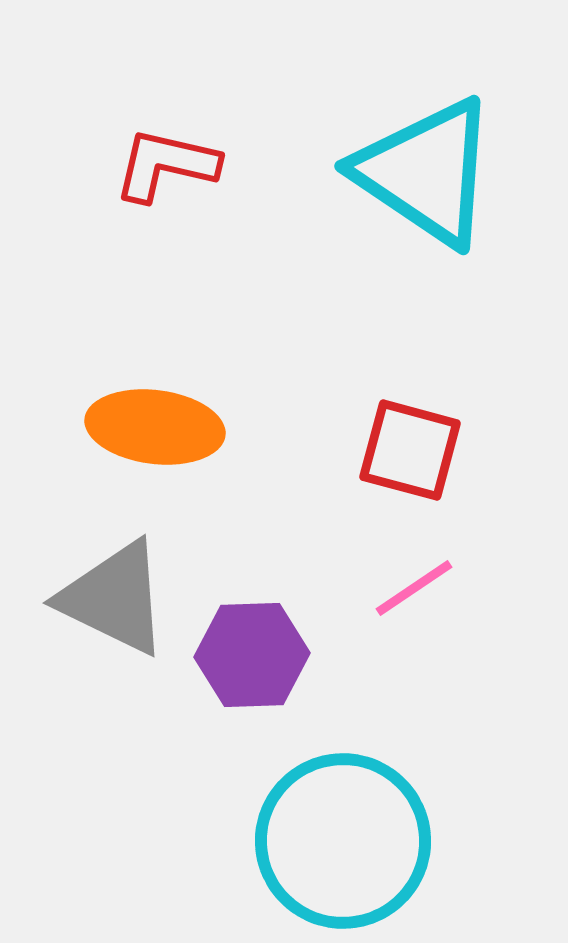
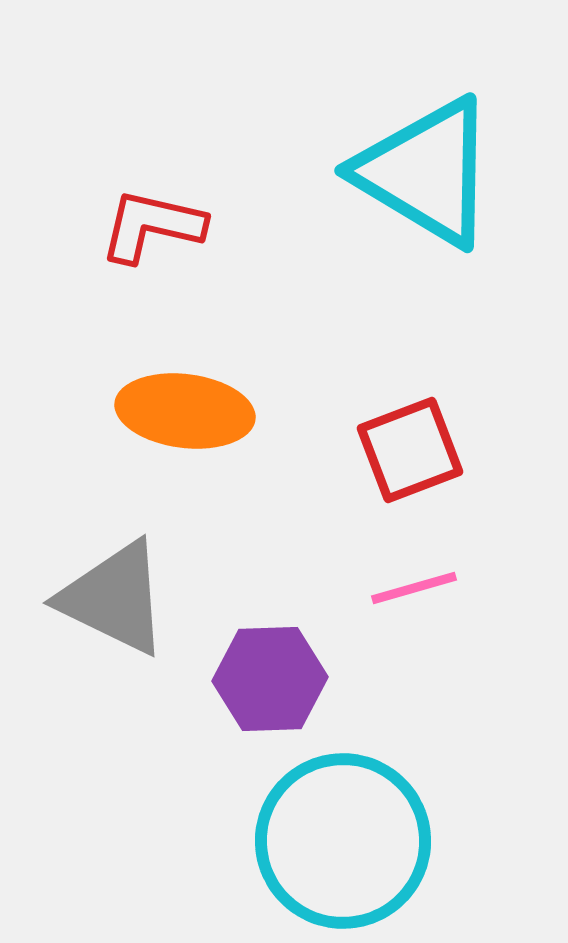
red L-shape: moved 14 px left, 61 px down
cyan triangle: rotated 3 degrees counterclockwise
orange ellipse: moved 30 px right, 16 px up
red square: rotated 36 degrees counterclockwise
pink line: rotated 18 degrees clockwise
purple hexagon: moved 18 px right, 24 px down
